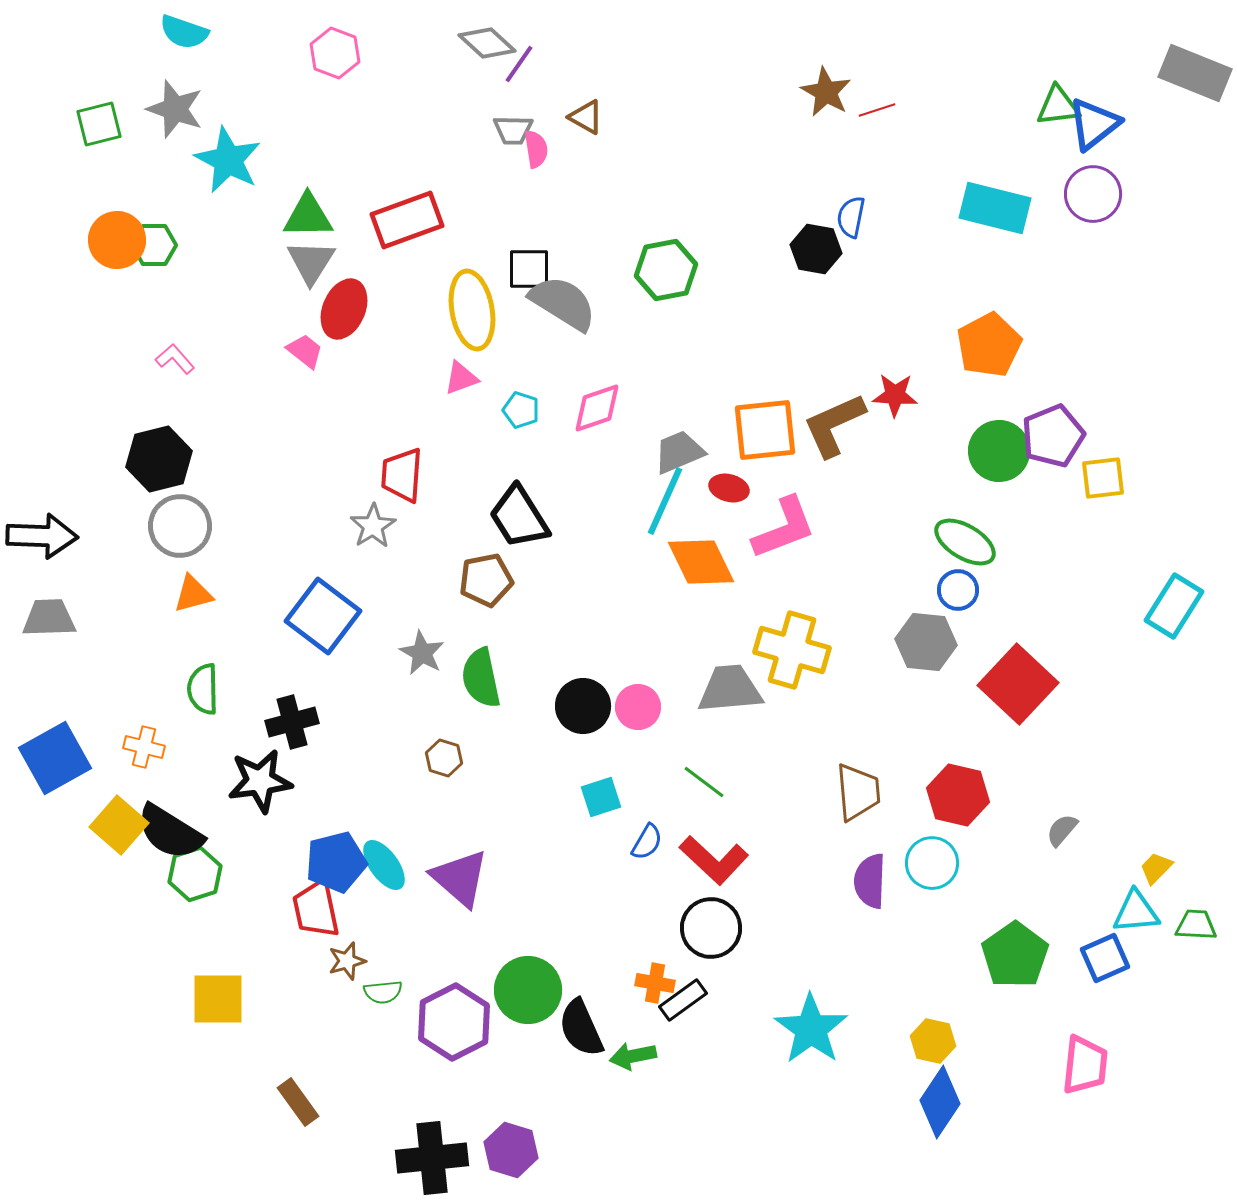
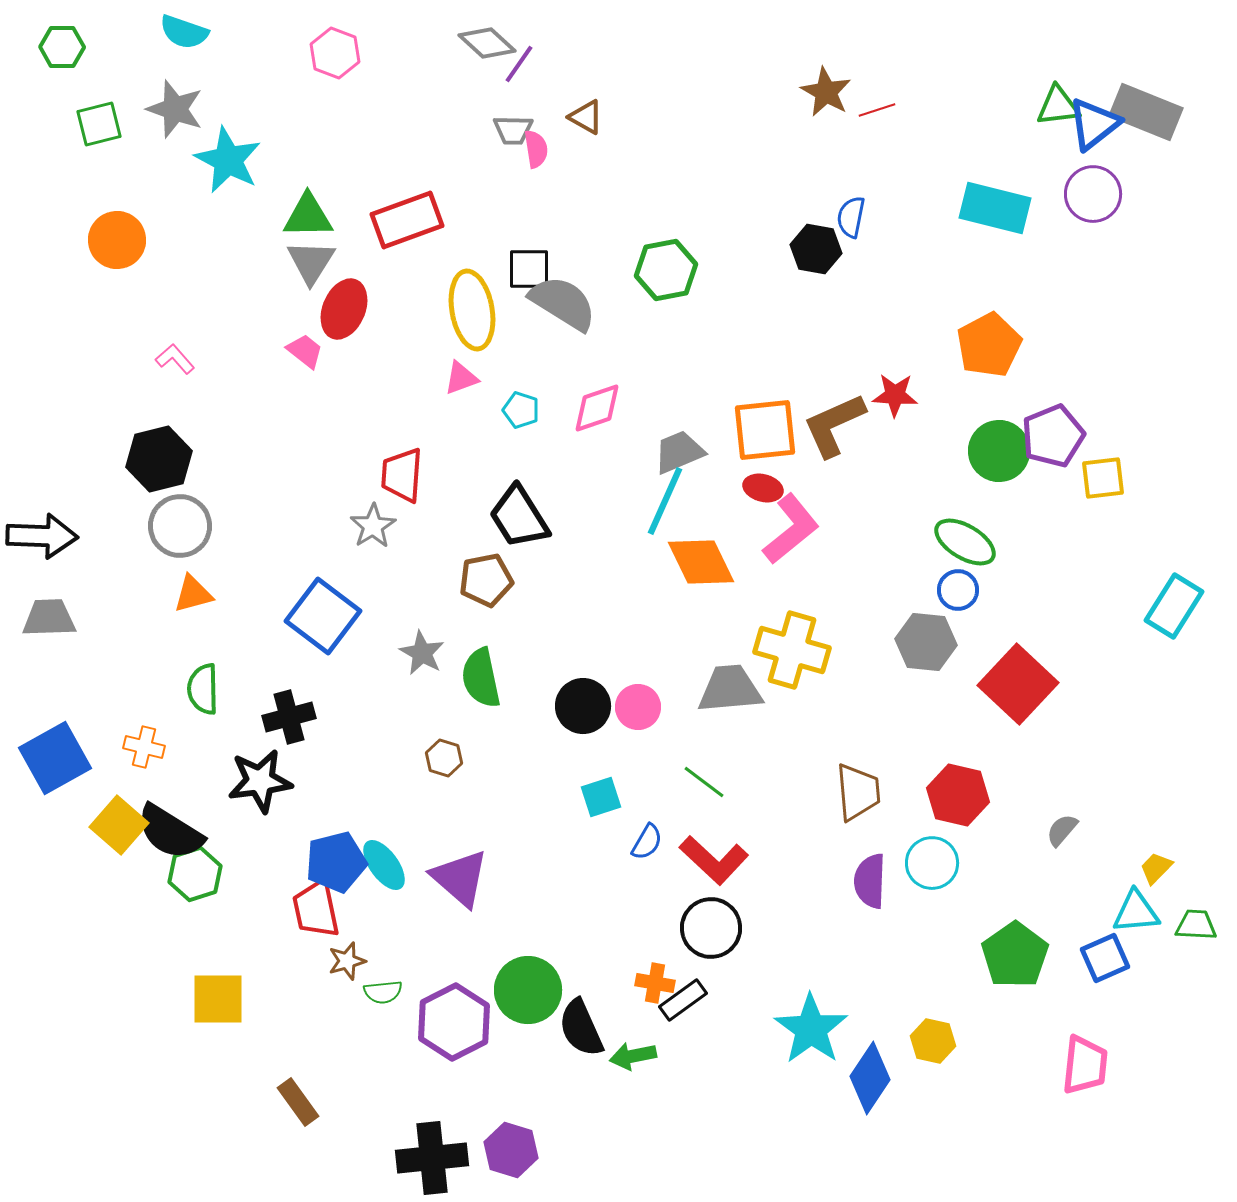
gray rectangle at (1195, 73): moved 49 px left, 39 px down
green hexagon at (154, 245): moved 92 px left, 198 px up
red ellipse at (729, 488): moved 34 px right
pink L-shape at (784, 528): moved 7 px right, 1 px down; rotated 18 degrees counterclockwise
black cross at (292, 722): moved 3 px left, 5 px up
blue diamond at (940, 1102): moved 70 px left, 24 px up
